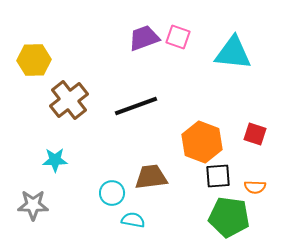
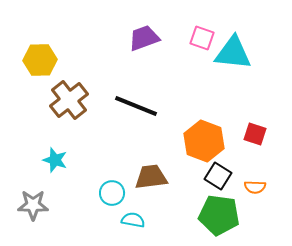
pink square: moved 24 px right, 1 px down
yellow hexagon: moved 6 px right
black line: rotated 42 degrees clockwise
orange hexagon: moved 2 px right, 1 px up
cyan star: rotated 20 degrees clockwise
black square: rotated 36 degrees clockwise
green pentagon: moved 10 px left, 2 px up
